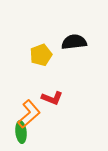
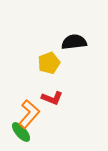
yellow pentagon: moved 8 px right, 8 px down
orange L-shape: rotated 8 degrees counterclockwise
green ellipse: rotated 35 degrees counterclockwise
